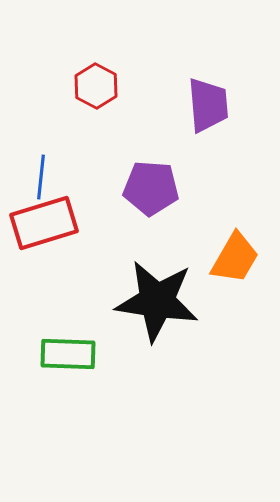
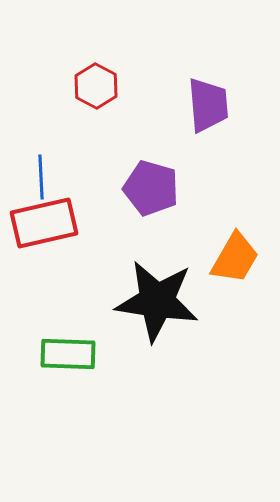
blue line: rotated 9 degrees counterclockwise
purple pentagon: rotated 12 degrees clockwise
red rectangle: rotated 4 degrees clockwise
